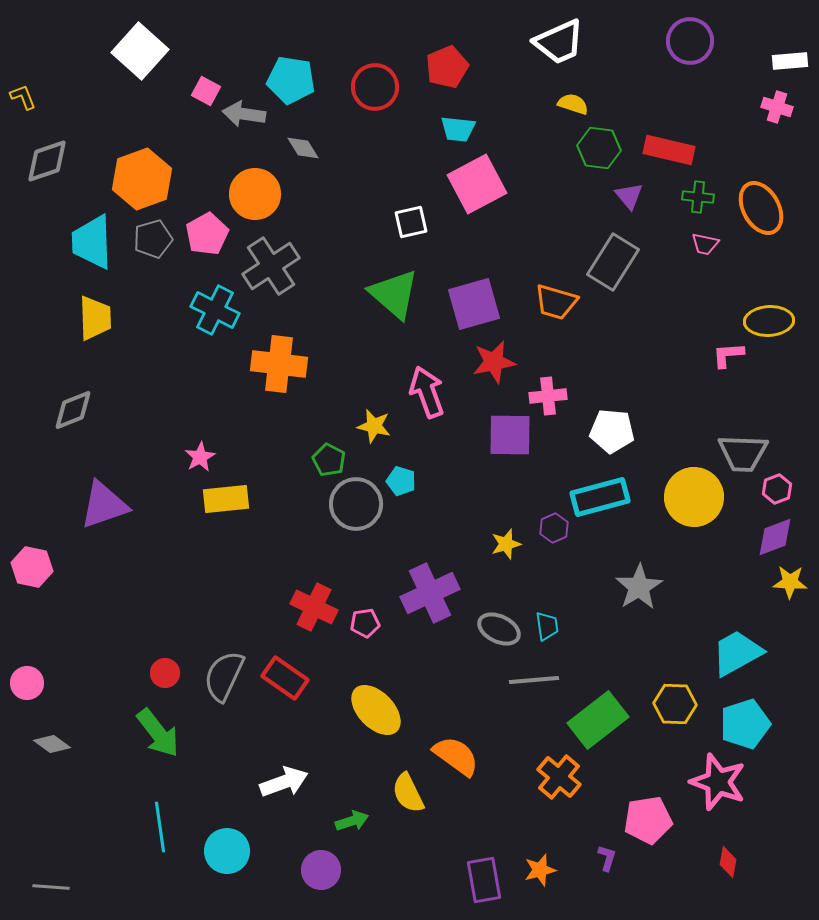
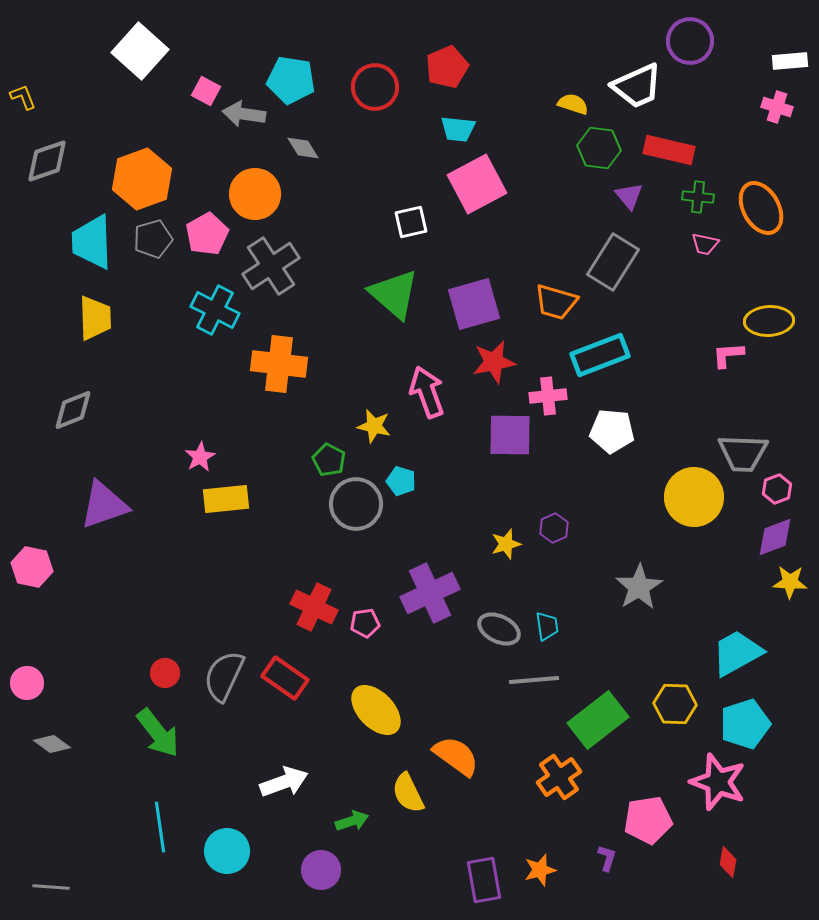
white trapezoid at (559, 42): moved 78 px right, 44 px down
cyan rectangle at (600, 497): moved 142 px up; rotated 6 degrees counterclockwise
orange cross at (559, 777): rotated 15 degrees clockwise
